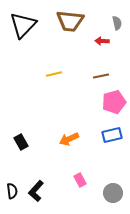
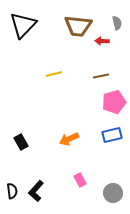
brown trapezoid: moved 8 px right, 5 px down
